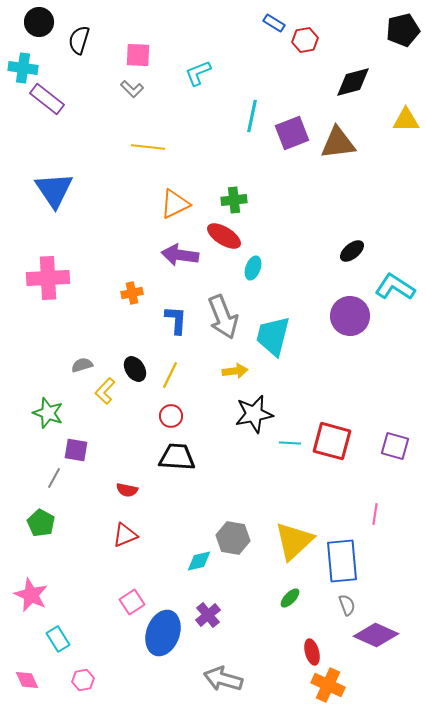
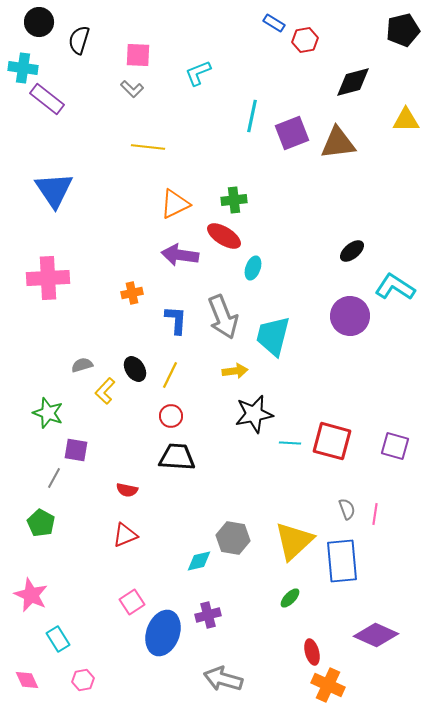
gray semicircle at (347, 605): moved 96 px up
purple cross at (208, 615): rotated 25 degrees clockwise
